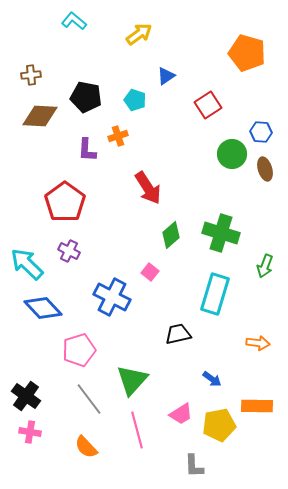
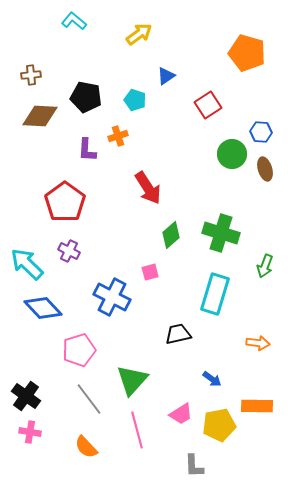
pink square: rotated 36 degrees clockwise
